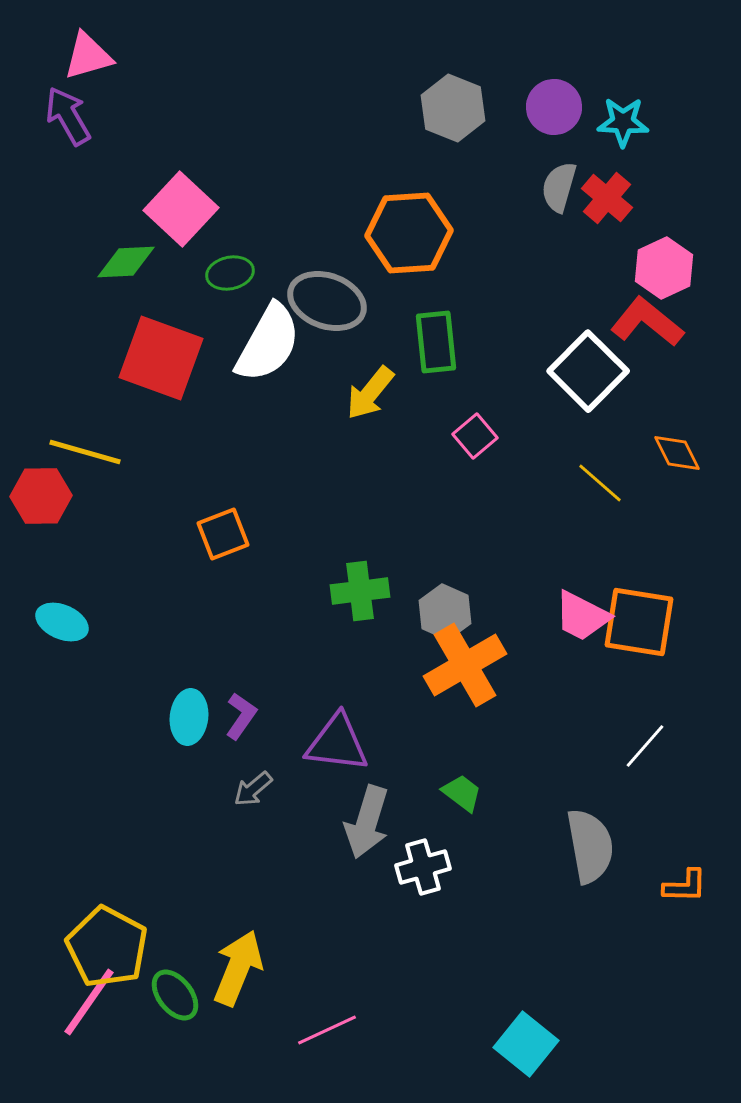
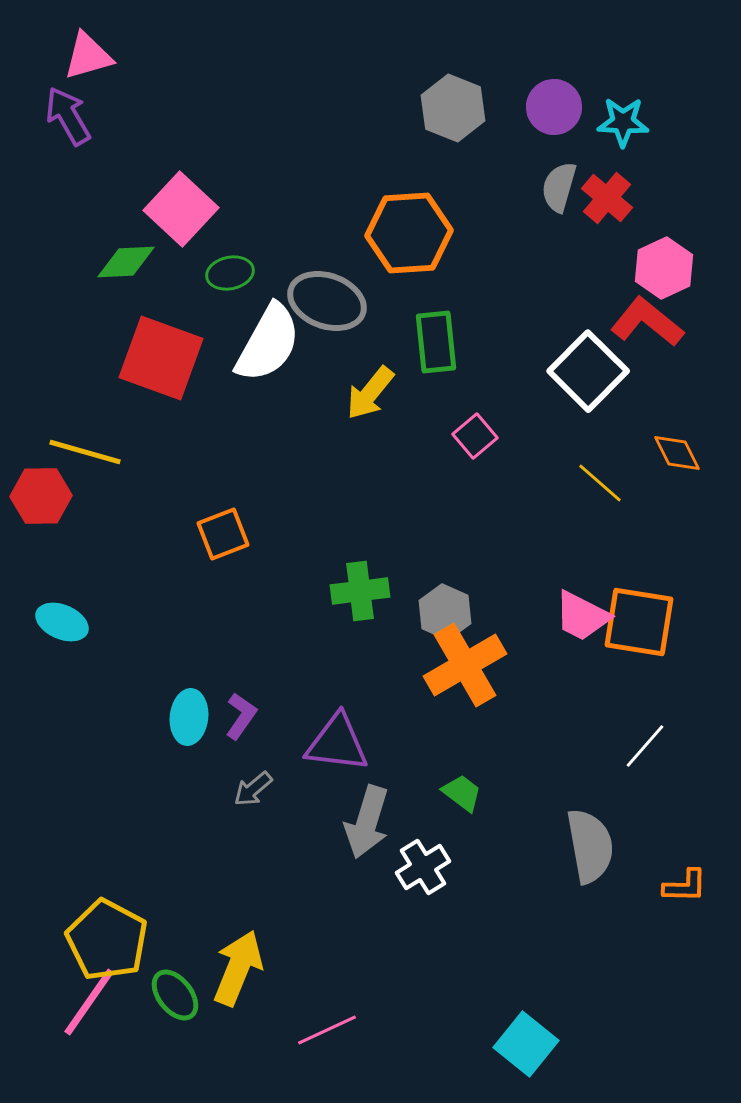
white cross at (423, 867): rotated 16 degrees counterclockwise
yellow pentagon at (107, 947): moved 7 px up
